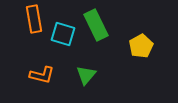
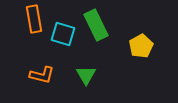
green triangle: rotated 10 degrees counterclockwise
